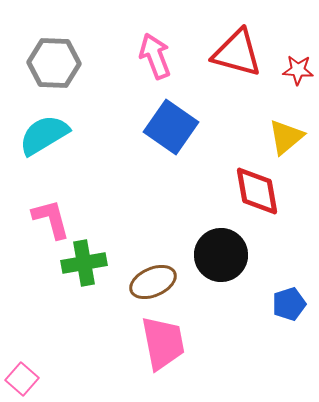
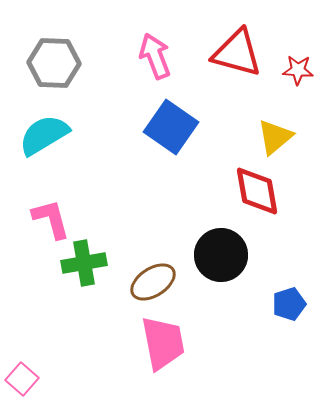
yellow triangle: moved 11 px left
brown ellipse: rotated 9 degrees counterclockwise
